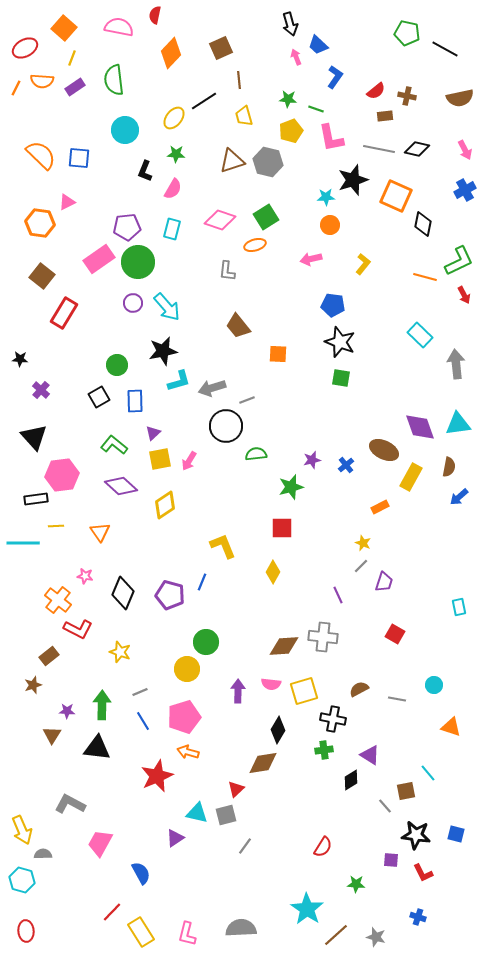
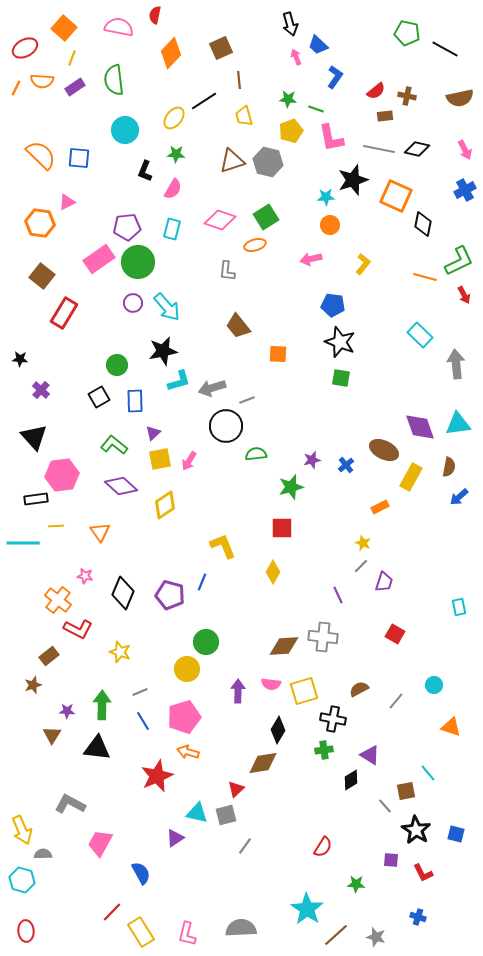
gray line at (397, 699): moved 1 px left, 2 px down; rotated 60 degrees counterclockwise
black star at (416, 835): moved 5 px up; rotated 24 degrees clockwise
